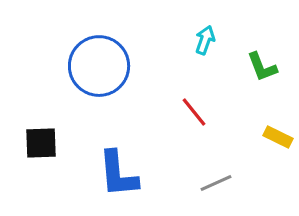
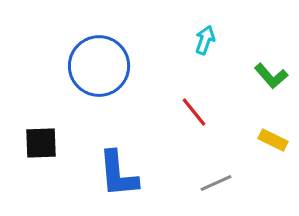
green L-shape: moved 9 px right, 9 px down; rotated 20 degrees counterclockwise
yellow rectangle: moved 5 px left, 3 px down
